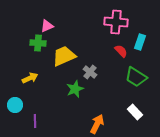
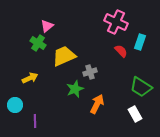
pink cross: rotated 20 degrees clockwise
pink triangle: rotated 16 degrees counterclockwise
green cross: rotated 28 degrees clockwise
gray cross: rotated 32 degrees clockwise
green trapezoid: moved 5 px right, 10 px down
white rectangle: moved 2 px down; rotated 14 degrees clockwise
orange arrow: moved 20 px up
